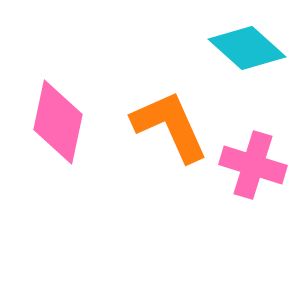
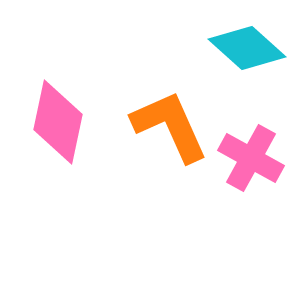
pink cross: moved 2 px left, 7 px up; rotated 12 degrees clockwise
